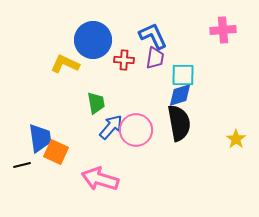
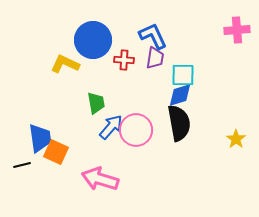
pink cross: moved 14 px right
